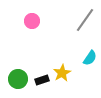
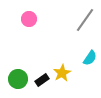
pink circle: moved 3 px left, 2 px up
black rectangle: rotated 16 degrees counterclockwise
